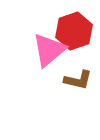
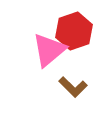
brown L-shape: moved 5 px left, 7 px down; rotated 32 degrees clockwise
